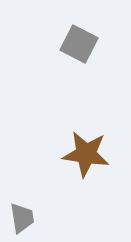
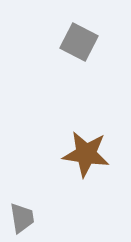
gray square: moved 2 px up
